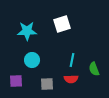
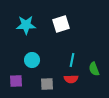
white square: moved 1 px left
cyan star: moved 1 px left, 6 px up
